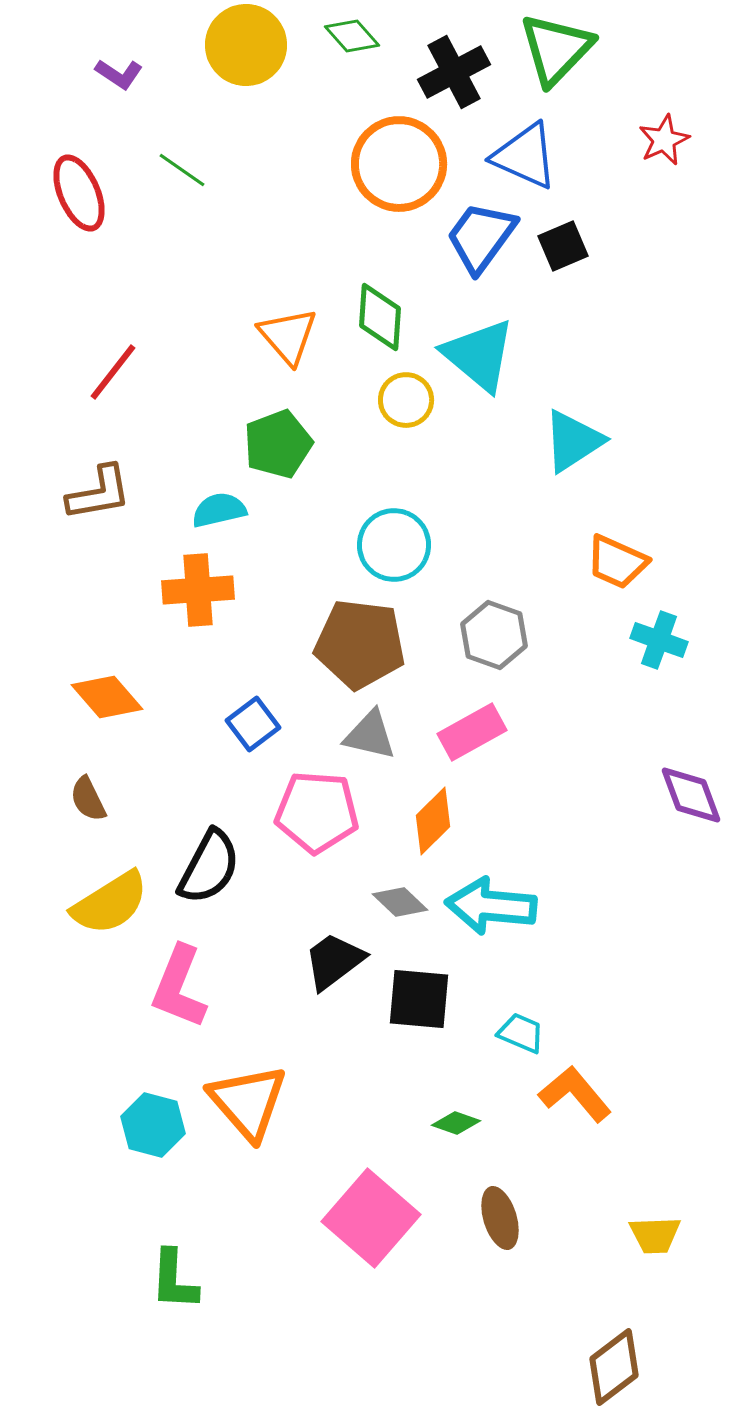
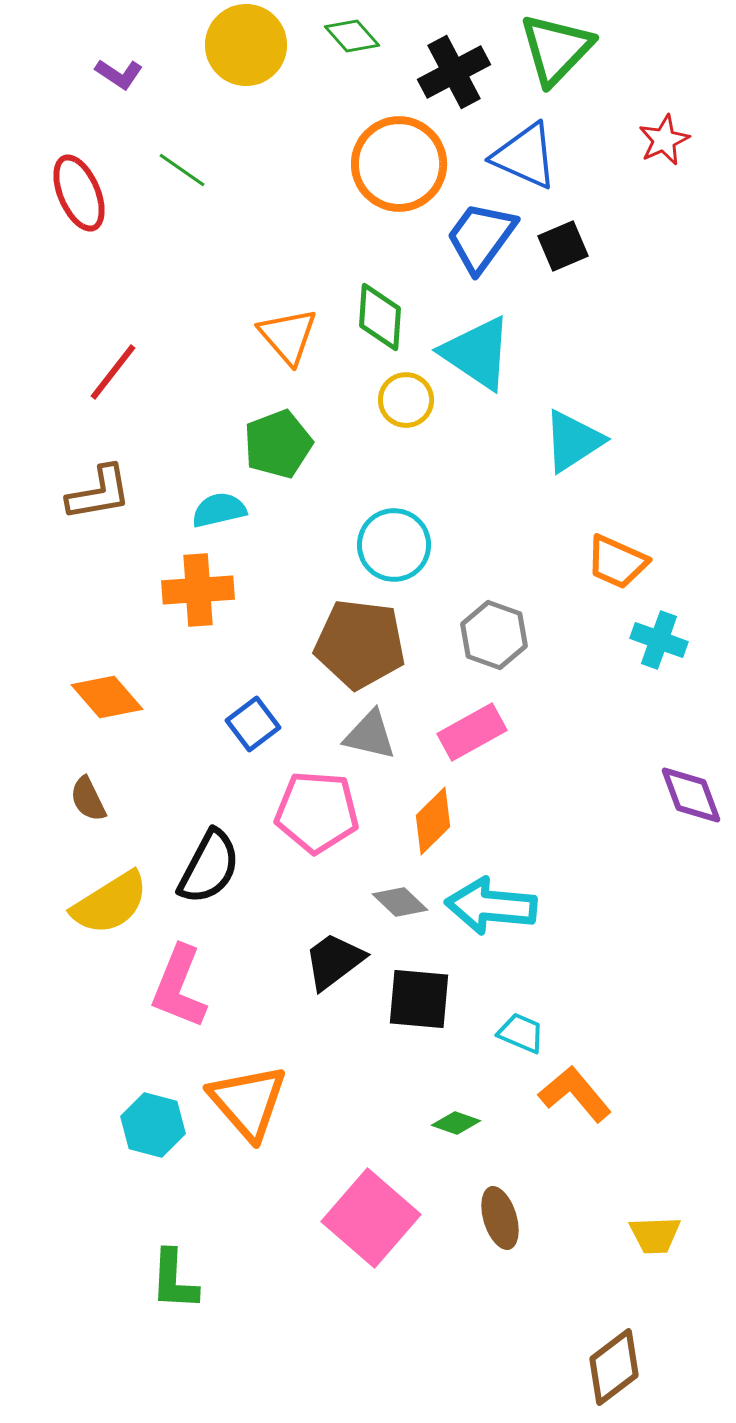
cyan triangle at (479, 355): moved 2 px left, 2 px up; rotated 6 degrees counterclockwise
